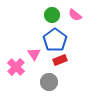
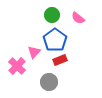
pink semicircle: moved 3 px right, 3 px down
pink triangle: moved 2 px up; rotated 16 degrees clockwise
pink cross: moved 1 px right, 1 px up
